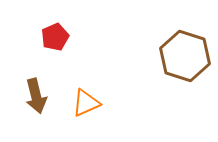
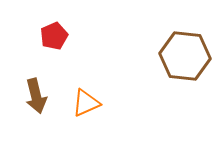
red pentagon: moved 1 px left, 1 px up
brown hexagon: rotated 12 degrees counterclockwise
